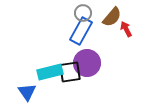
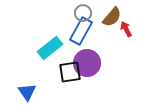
cyan rectangle: moved 24 px up; rotated 25 degrees counterclockwise
